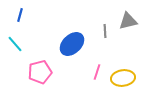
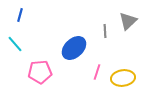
gray triangle: rotated 30 degrees counterclockwise
blue ellipse: moved 2 px right, 4 px down
pink pentagon: rotated 10 degrees clockwise
